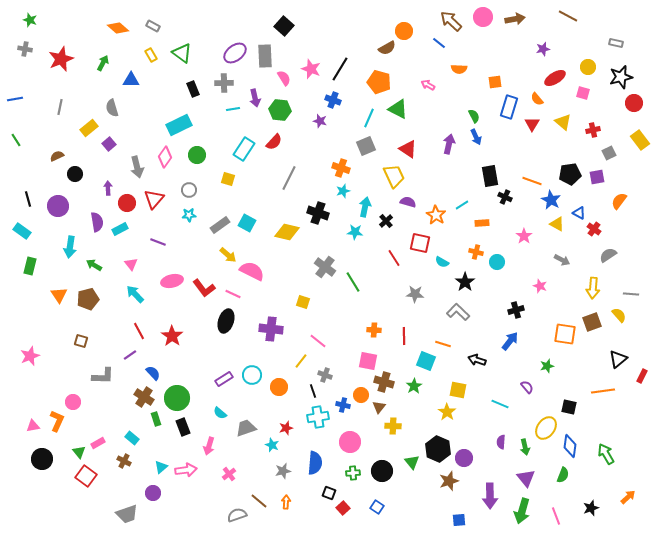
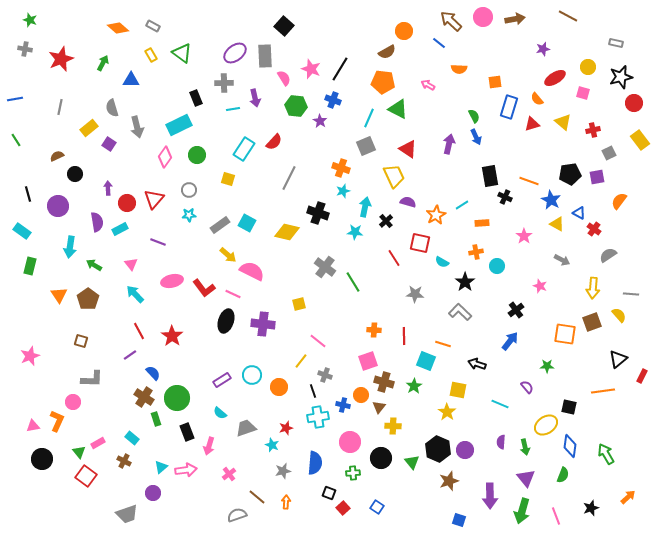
brown semicircle at (387, 48): moved 4 px down
orange pentagon at (379, 82): moved 4 px right; rotated 10 degrees counterclockwise
black rectangle at (193, 89): moved 3 px right, 9 px down
green hexagon at (280, 110): moved 16 px right, 4 px up
purple star at (320, 121): rotated 16 degrees clockwise
red triangle at (532, 124): rotated 42 degrees clockwise
purple square at (109, 144): rotated 16 degrees counterclockwise
gray arrow at (137, 167): moved 40 px up
orange line at (532, 181): moved 3 px left
black line at (28, 199): moved 5 px up
orange star at (436, 215): rotated 12 degrees clockwise
orange cross at (476, 252): rotated 24 degrees counterclockwise
cyan circle at (497, 262): moved 4 px down
brown pentagon at (88, 299): rotated 20 degrees counterclockwise
yellow square at (303, 302): moved 4 px left, 2 px down; rotated 32 degrees counterclockwise
black cross at (516, 310): rotated 21 degrees counterclockwise
gray L-shape at (458, 312): moved 2 px right
purple cross at (271, 329): moved 8 px left, 5 px up
black arrow at (477, 360): moved 4 px down
pink square at (368, 361): rotated 30 degrees counterclockwise
green star at (547, 366): rotated 16 degrees clockwise
gray L-shape at (103, 376): moved 11 px left, 3 px down
purple rectangle at (224, 379): moved 2 px left, 1 px down
black rectangle at (183, 427): moved 4 px right, 5 px down
yellow ellipse at (546, 428): moved 3 px up; rotated 20 degrees clockwise
purple circle at (464, 458): moved 1 px right, 8 px up
black circle at (382, 471): moved 1 px left, 13 px up
brown line at (259, 501): moved 2 px left, 4 px up
blue square at (459, 520): rotated 24 degrees clockwise
